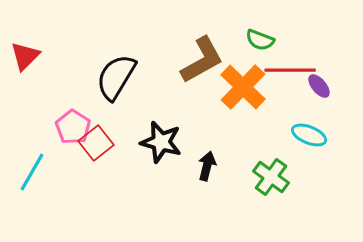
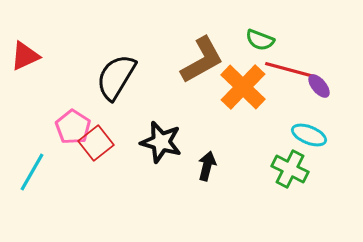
red triangle: rotated 20 degrees clockwise
red line: rotated 15 degrees clockwise
green cross: moved 19 px right, 8 px up; rotated 9 degrees counterclockwise
